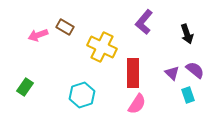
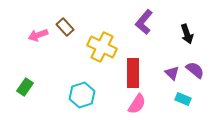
brown rectangle: rotated 18 degrees clockwise
cyan rectangle: moved 5 px left, 4 px down; rotated 49 degrees counterclockwise
